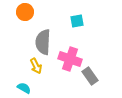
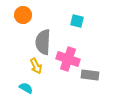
orange circle: moved 2 px left, 3 px down
cyan square: rotated 24 degrees clockwise
pink cross: moved 2 px left
gray rectangle: moved 1 px up; rotated 48 degrees counterclockwise
cyan semicircle: moved 2 px right
